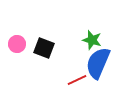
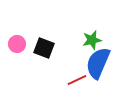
green star: rotated 30 degrees counterclockwise
